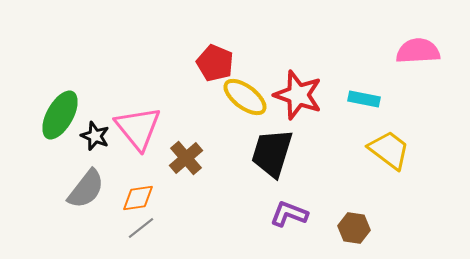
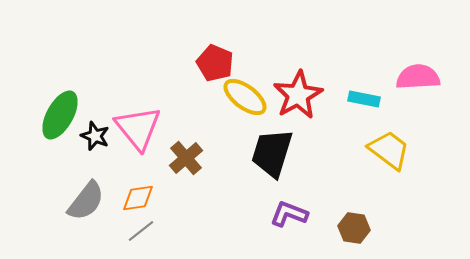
pink semicircle: moved 26 px down
red star: rotated 24 degrees clockwise
gray semicircle: moved 12 px down
gray line: moved 3 px down
